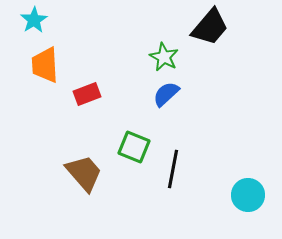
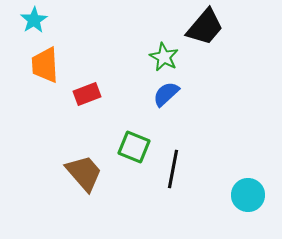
black trapezoid: moved 5 px left
